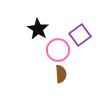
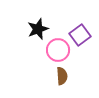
black star: rotated 20 degrees clockwise
brown semicircle: moved 1 px right, 2 px down
